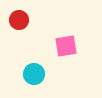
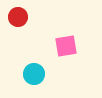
red circle: moved 1 px left, 3 px up
